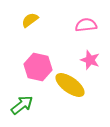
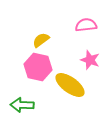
yellow semicircle: moved 11 px right, 20 px down
green arrow: rotated 140 degrees counterclockwise
